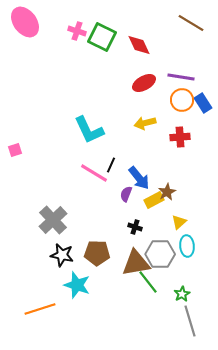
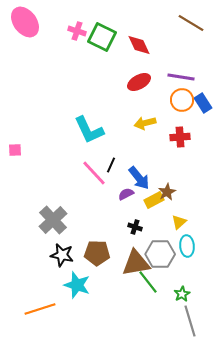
red ellipse: moved 5 px left, 1 px up
pink square: rotated 16 degrees clockwise
pink line: rotated 16 degrees clockwise
purple semicircle: rotated 42 degrees clockwise
